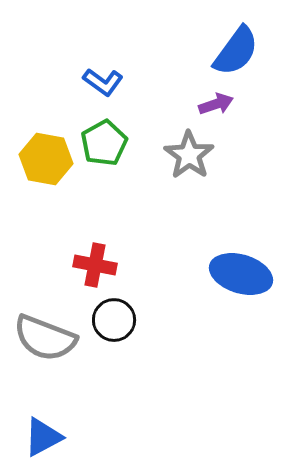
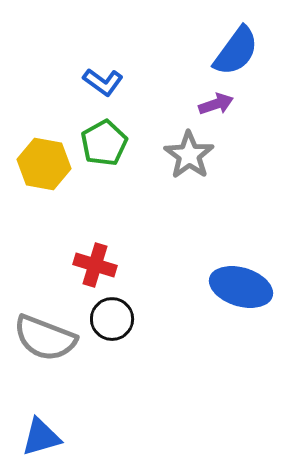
yellow hexagon: moved 2 px left, 5 px down
red cross: rotated 6 degrees clockwise
blue ellipse: moved 13 px down
black circle: moved 2 px left, 1 px up
blue triangle: moved 2 px left; rotated 12 degrees clockwise
